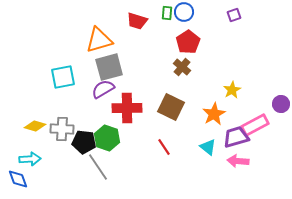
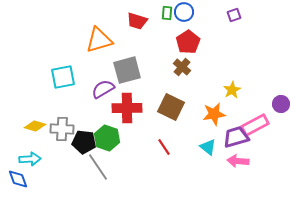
gray square: moved 18 px right, 3 px down
orange star: rotated 20 degrees clockwise
